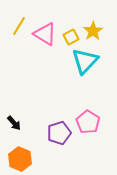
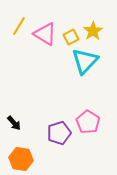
orange hexagon: moved 1 px right; rotated 15 degrees counterclockwise
